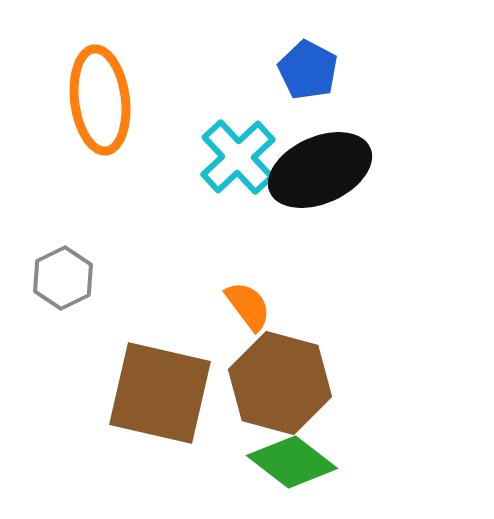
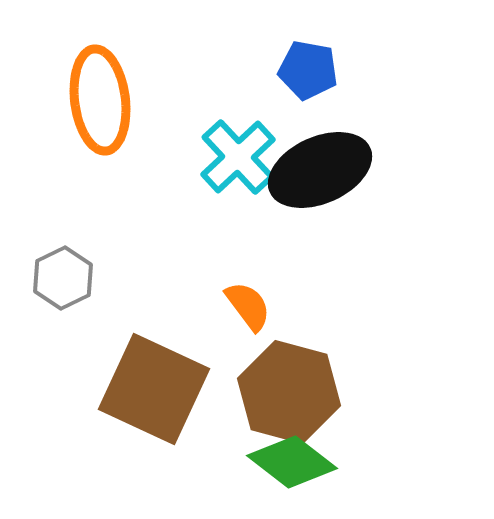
blue pentagon: rotated 18 degrees counterclockwise
brown hexagon: moved 9 px right, 9 px down
brown square: moved 6 px left, 4 px up; rotated 12 degrees clockwise
